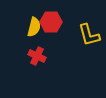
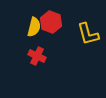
red hexagon: rotated 20 degrees clockwise
yellow L-shape: moved 1 px left, 1 px up
